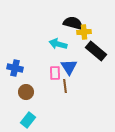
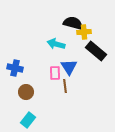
cyan arrow: moved 2 px left
